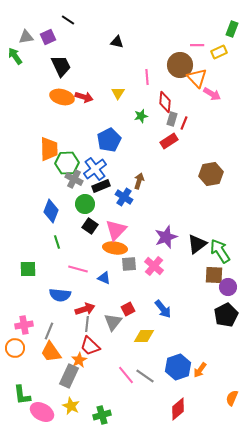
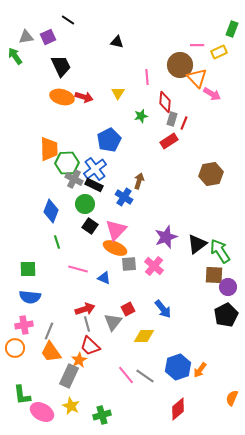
black rectangle at (101, 186): moved 7 px left, 1 px up; rotated 48 degrees clockwise
orange ellipse at (115, 248): rotated 15 degrees clockwise
blue semicircle at (60, 295): moved 30 px left, 2 px down
gray line at (87, 324): rotated 21 degrees counterclockwise
